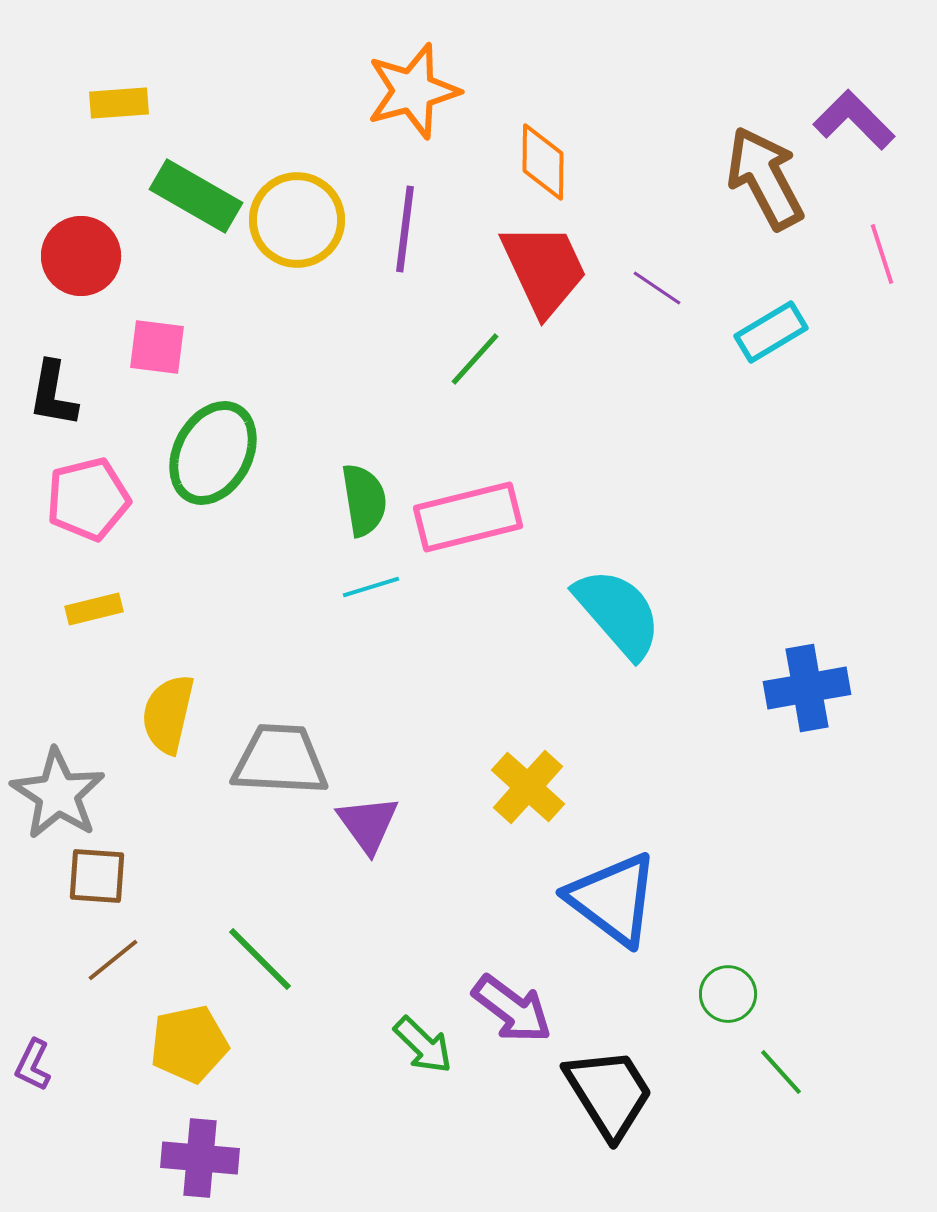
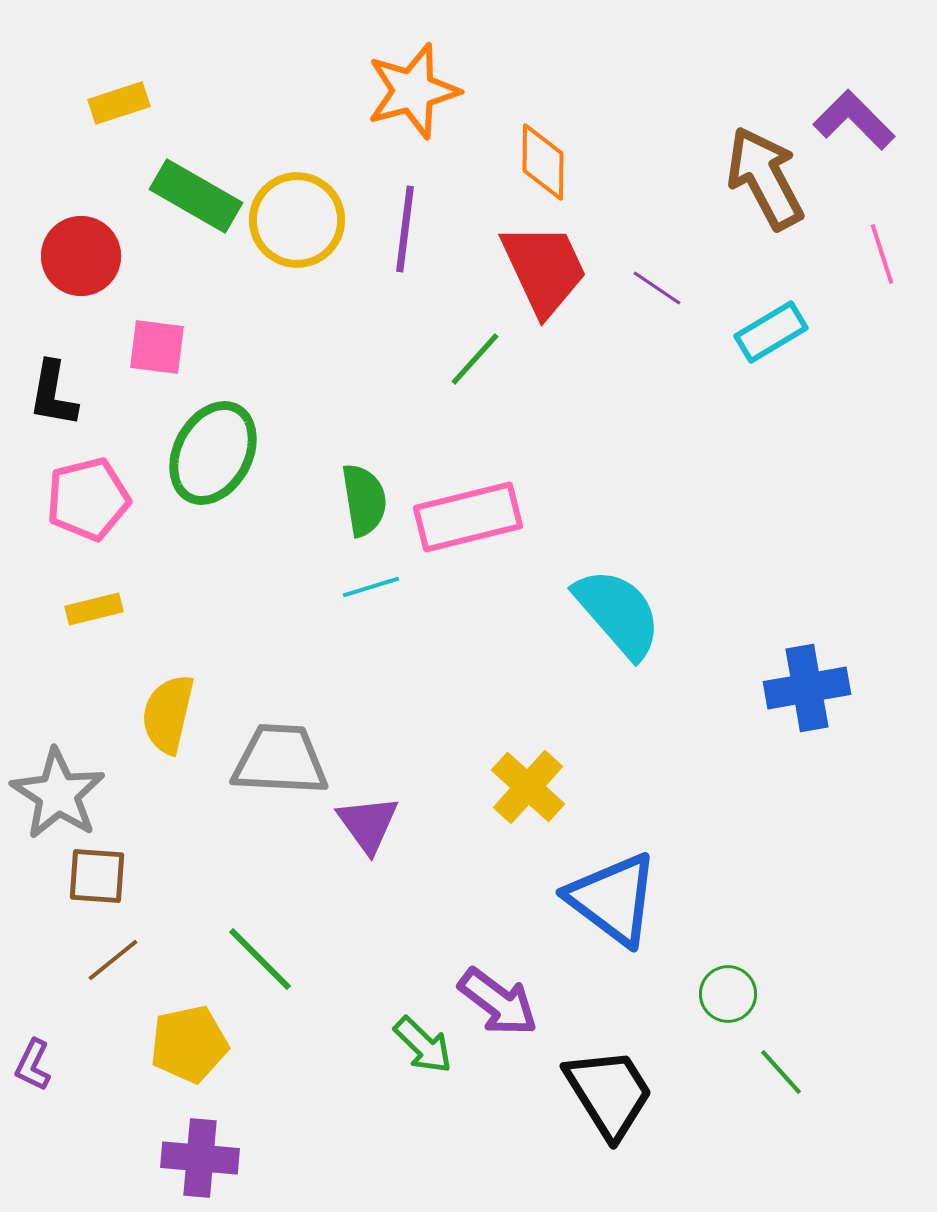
yellow rectangle at (119, 103): rotated 14 degrees counterclockwise
purple arrow at (512, 1009): moved 14 px left, 7 px up
